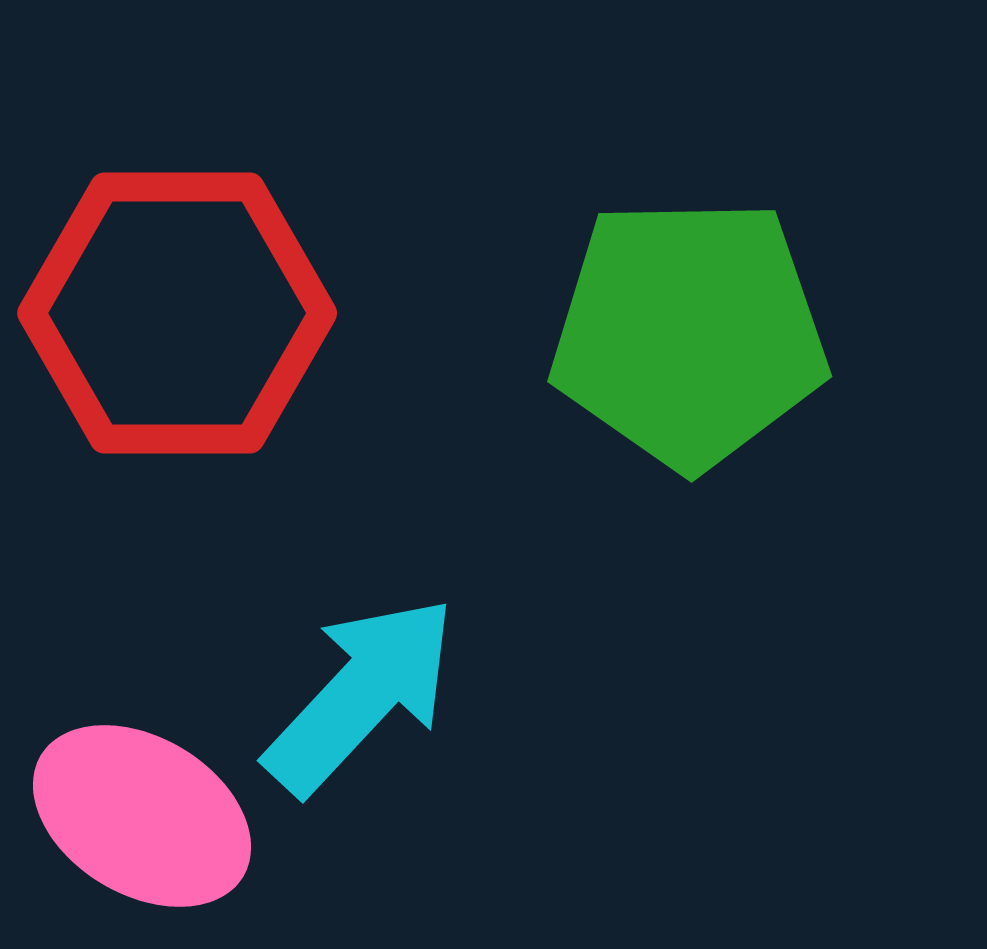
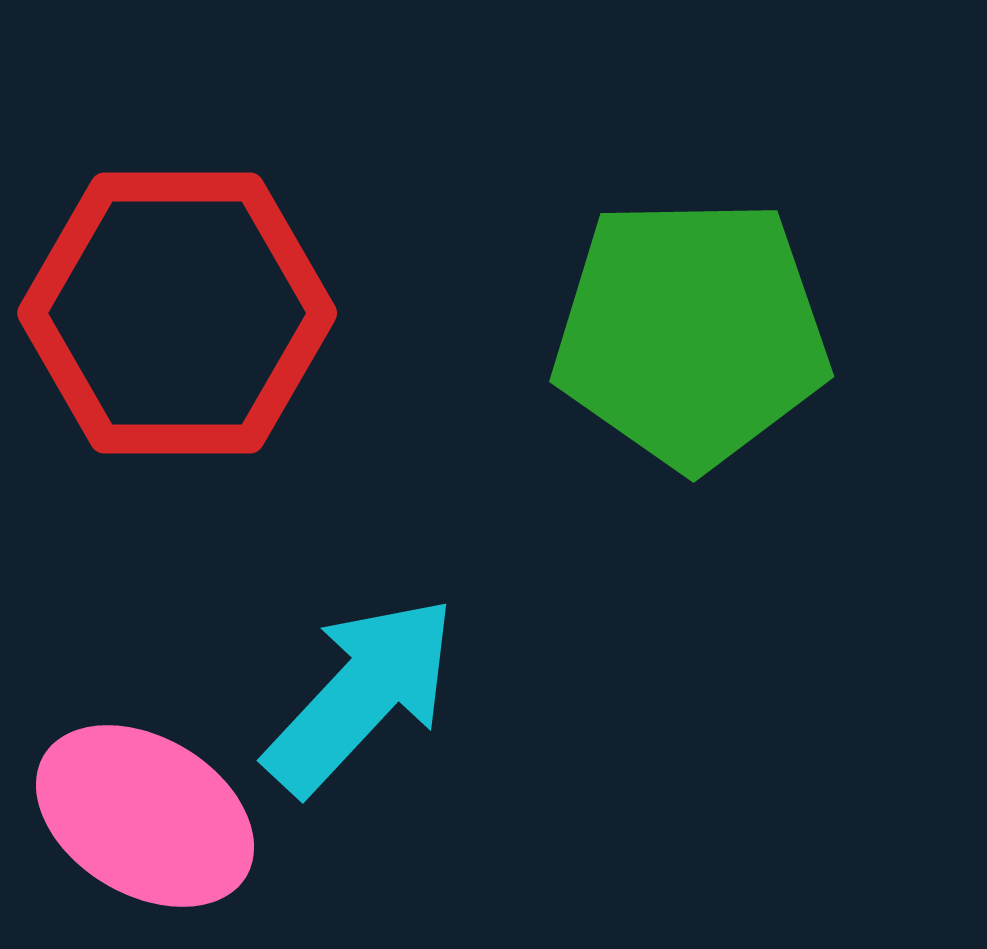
green pentagon: moved 2 px right
pink ellipse: moved 3 px right
